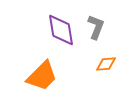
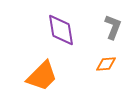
gray L-shape: moved 17 px right
